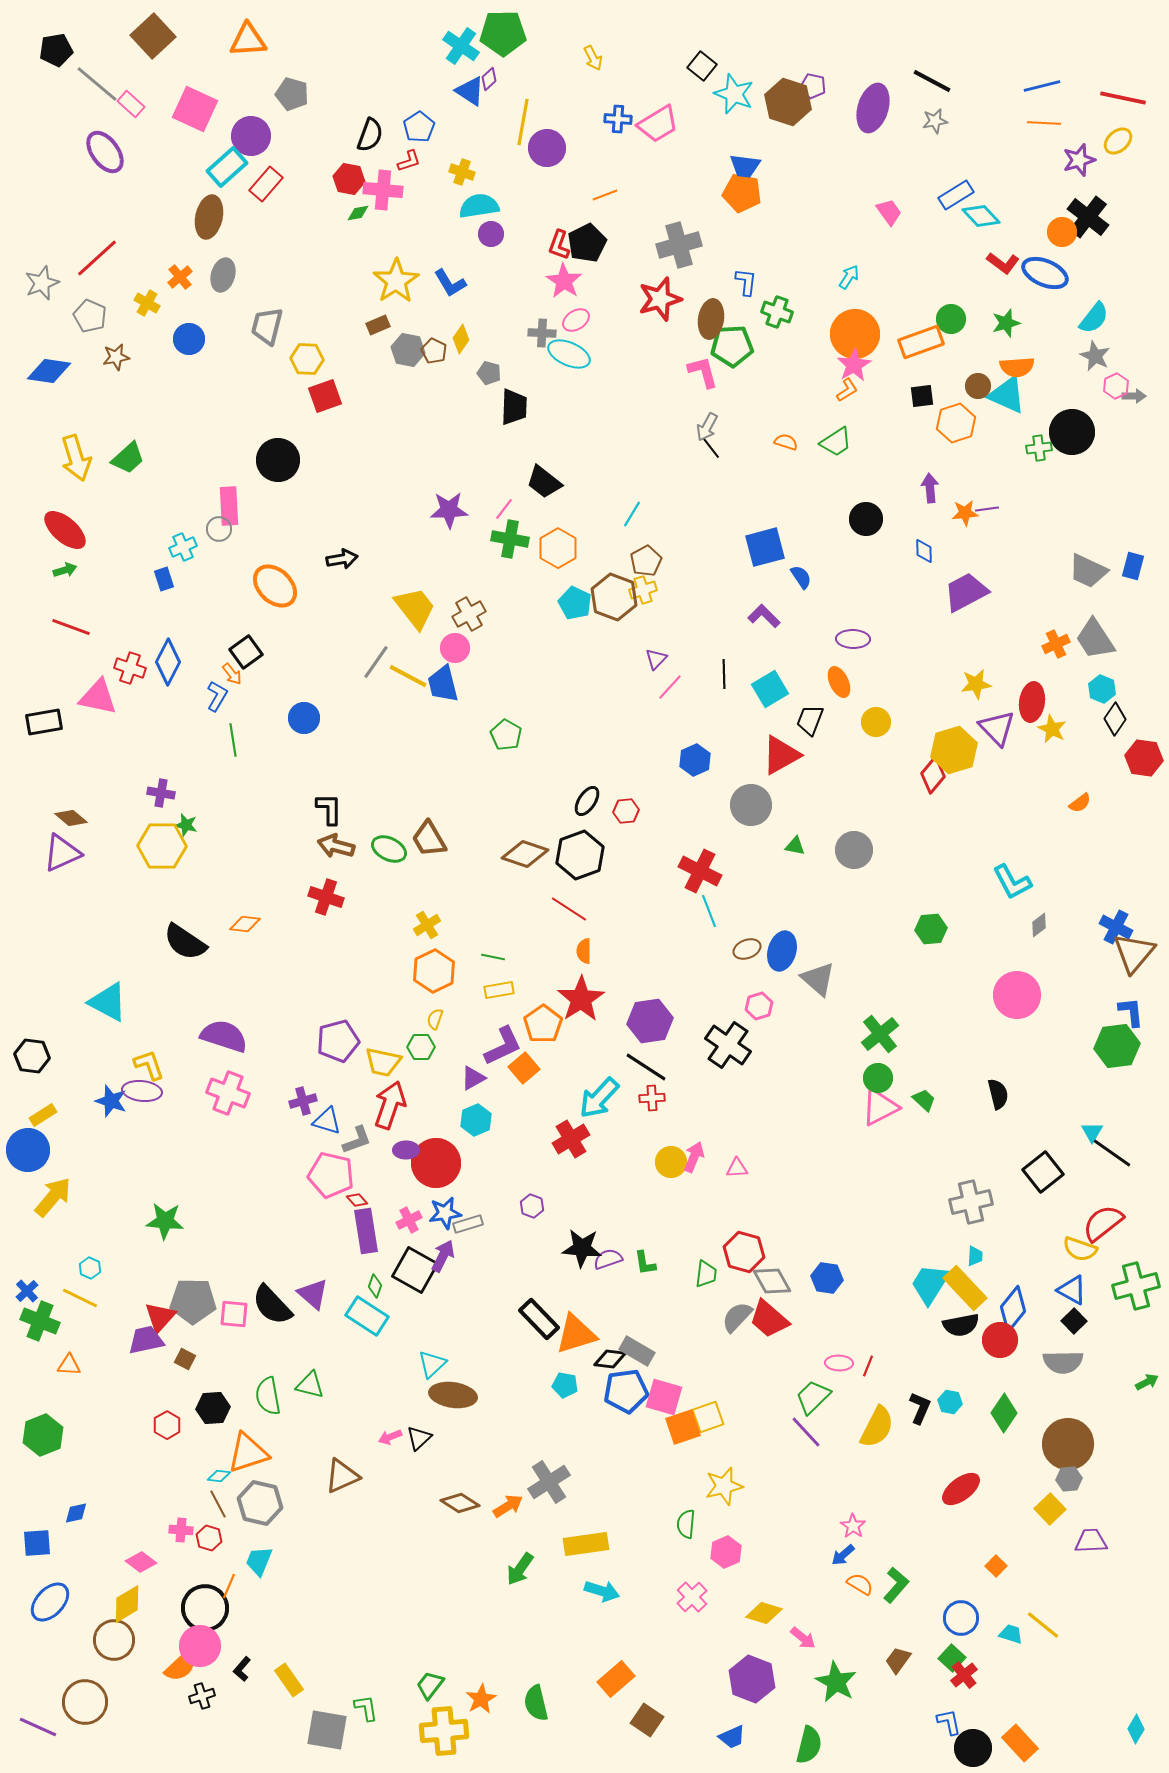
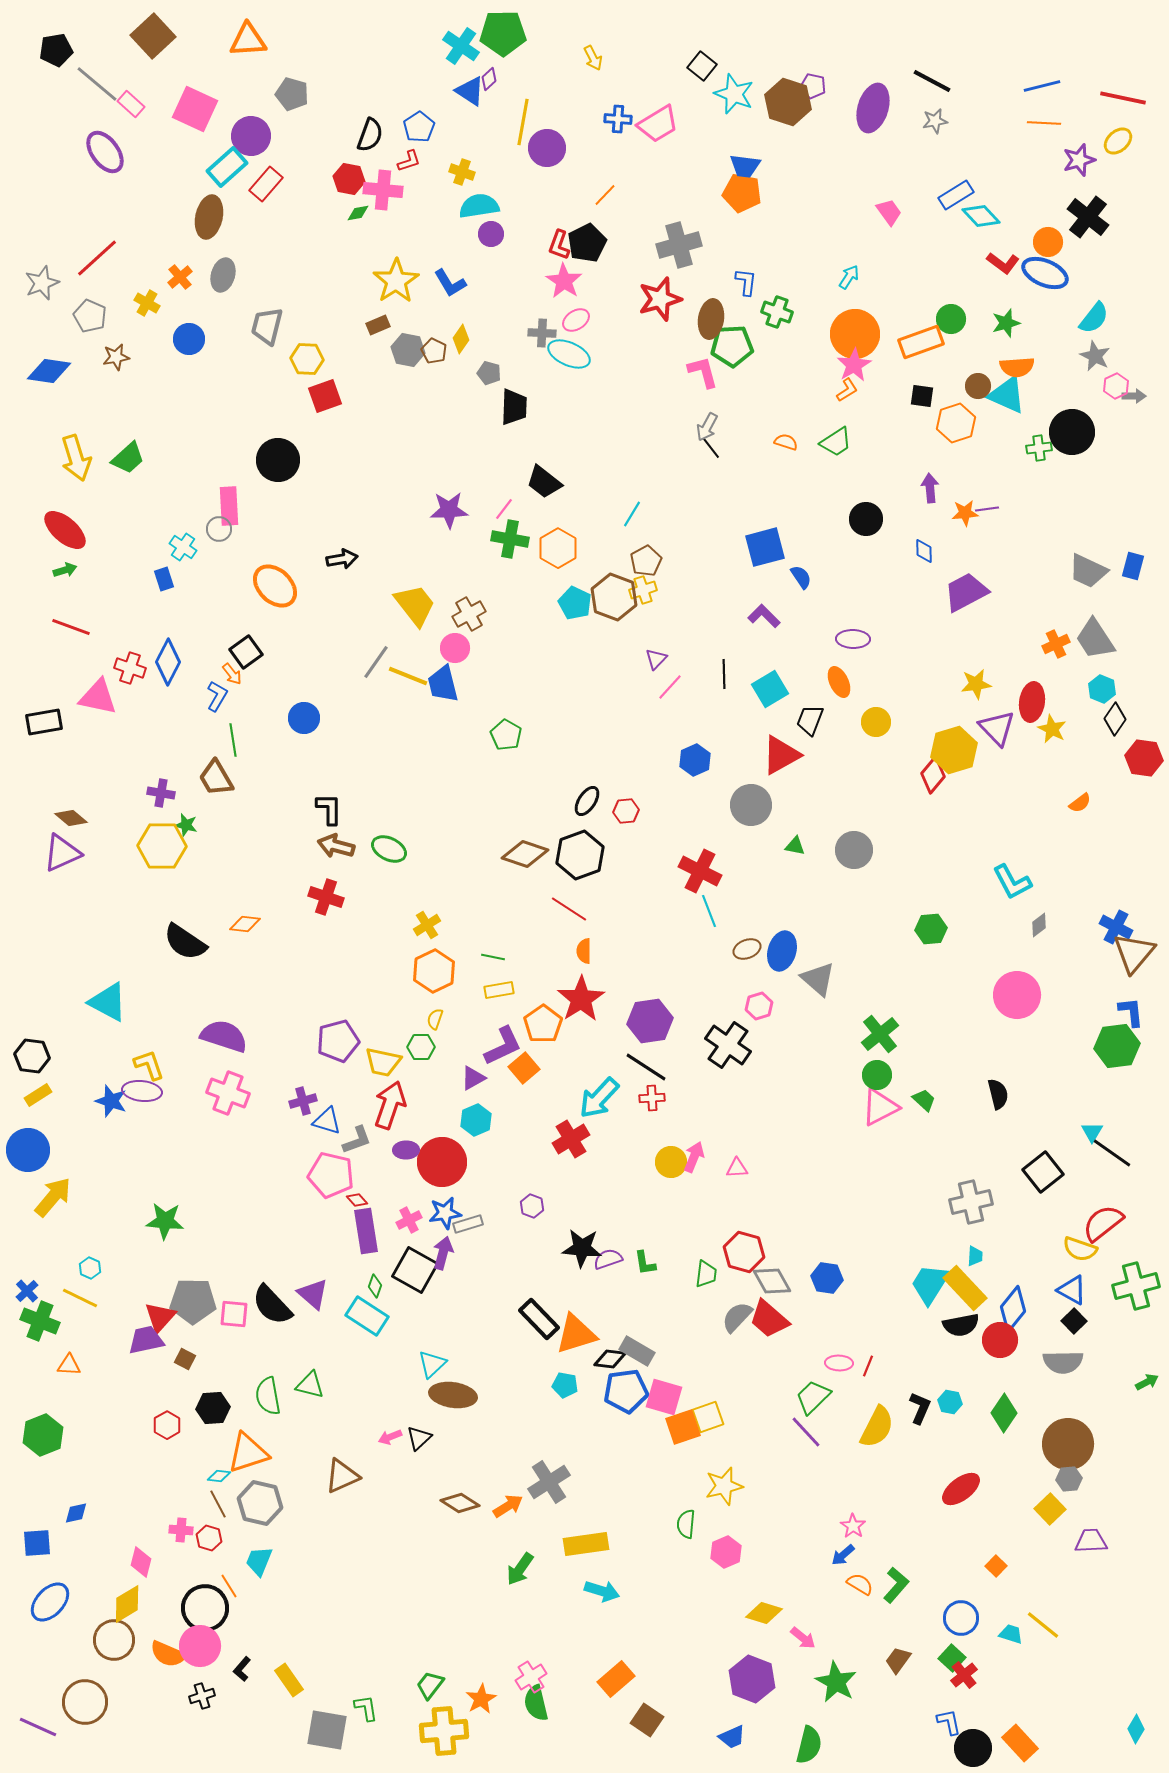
orange line at (605, 195): rotated 25 degrees counterclockwise
orange circle at (1062, 232): moved 14 px left, 10 px down
black square at (922, 396): rotated 15 degrees clockwise
cyan cross at (183, 547): rotated 32 degrees counterclockwise
yellow trapezoid at (415, 608): moved 3 px up
yellow line at (408, 676): rotated 6 degrees counterclockwise
brown trapezoid at (429, 839): moved 213 px left, 61 px up
green circle at (878, 1078): moved 1 px left, 3 px up
yellow rectangle at (43, 1115): moved 5 px left, 20 px up
red circle at (436, 1163): moved 6 px right, 1 px up
purple arrow at (443, 1256): moved 3 px up; rotated 12 degrees counterclockwise
pink diamond at (141, 1562): rotated 68 degrees clockwise
orange line at (229, 1586): rotated 55 degrees counterclockwise
pink cross at (692, 1597): moved 161 px left, 80 px down; rotated 12 degrees clockwise
orange semicircle at (181, 1666): moved 13 px left, 12 px up; rotated 66 degrees clockwise
